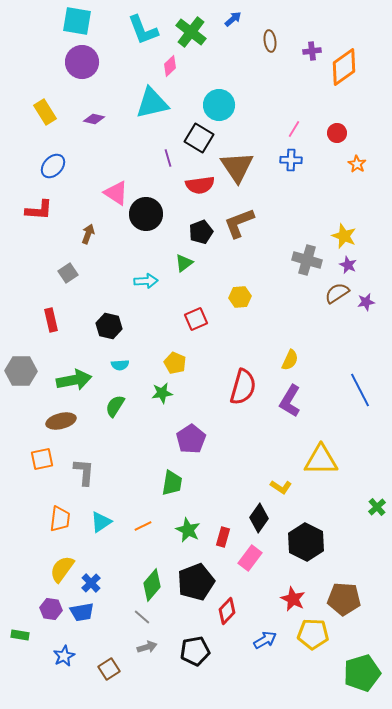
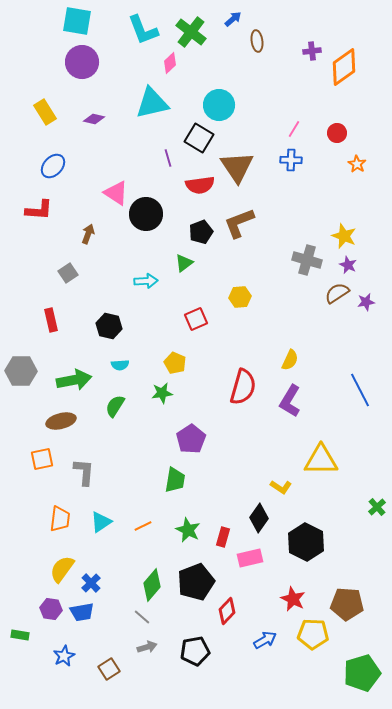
brown ellipse at (270, 41): moved 13 px left
pink diamond at (170, 66): moved 3 px up
green trapezoid at (172, 483): moved 3 px right, 3 px up
pink rectangle at (250, 558): rotated 40 degrees clockwise
brown pentagon at (344, 599): moved 3 px right, 5 px down
